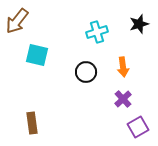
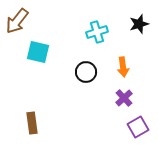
cyan square: moved 1 px right, 3 px up
purple cross: moved 1 px right, 1 px up
